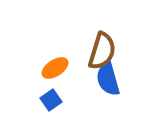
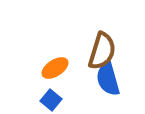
blue square: rotated 15 degrees counterclockwise
